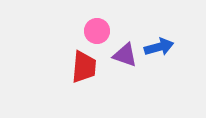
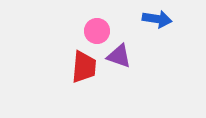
blue arrow: moved 2 px left, 28 px up; rotated 24 degrees clockwise
purple triangle: moved 6 px left, 1 px down
